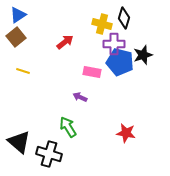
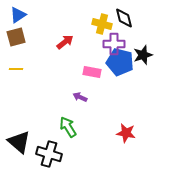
black diamond: rotated 30 degrees counterclockwise
brown square: rotated 24 degrees clockwise
yellow line: moved 7 px left, 2 px up; rotated 16 degrees counterclockwise
